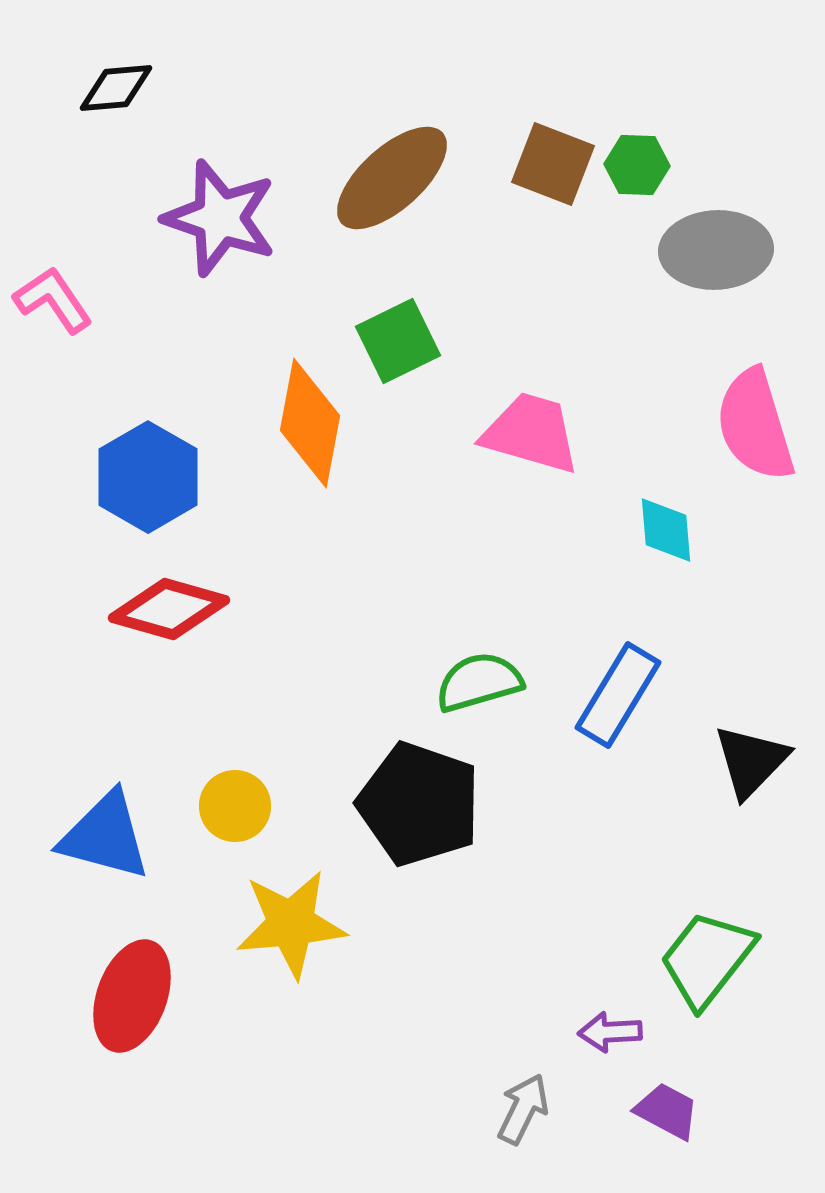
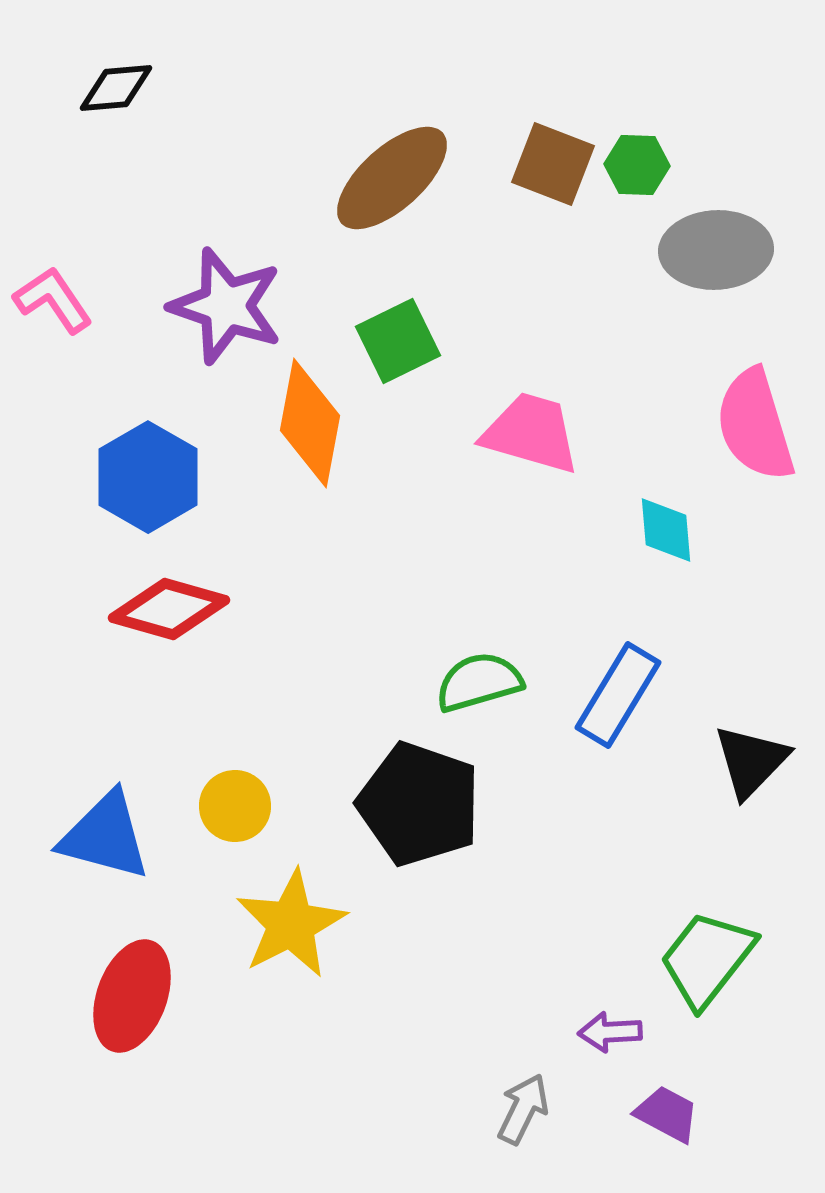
purple star: moved 6 px right, 88 px down
yellow star: rotated 22 degrees counterclockwise
purple trapezoid: moved 3 px down
